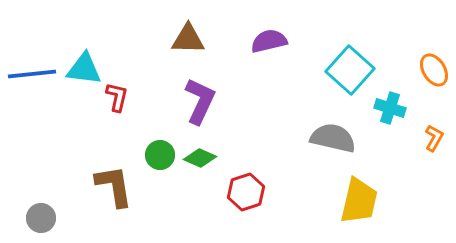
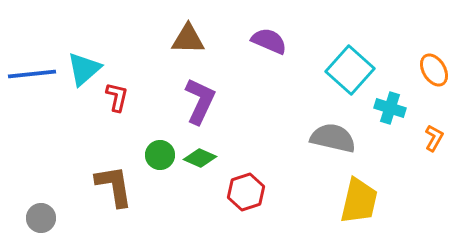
purple semicircle: rotated 36 degrees clockwise
cyan triangle: rotated 48 degrees counterclockwise
